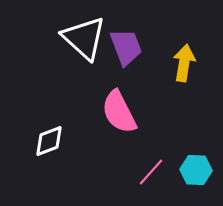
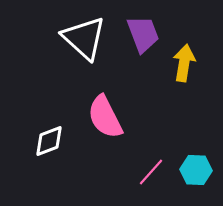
purple trapezoid: moved 17 px right, 13 px up
pink semicircle: moved 14 px left, 5 px down
